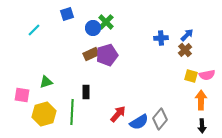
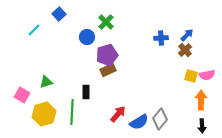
blue square: moved 8 px left; rotated 24 degrees counterclockwise
blue circle: moved 6 px left, 9 px down
brown rectangle: moved 17 px right, 16 px down
pink square: rotated 21 degrees clockwise
